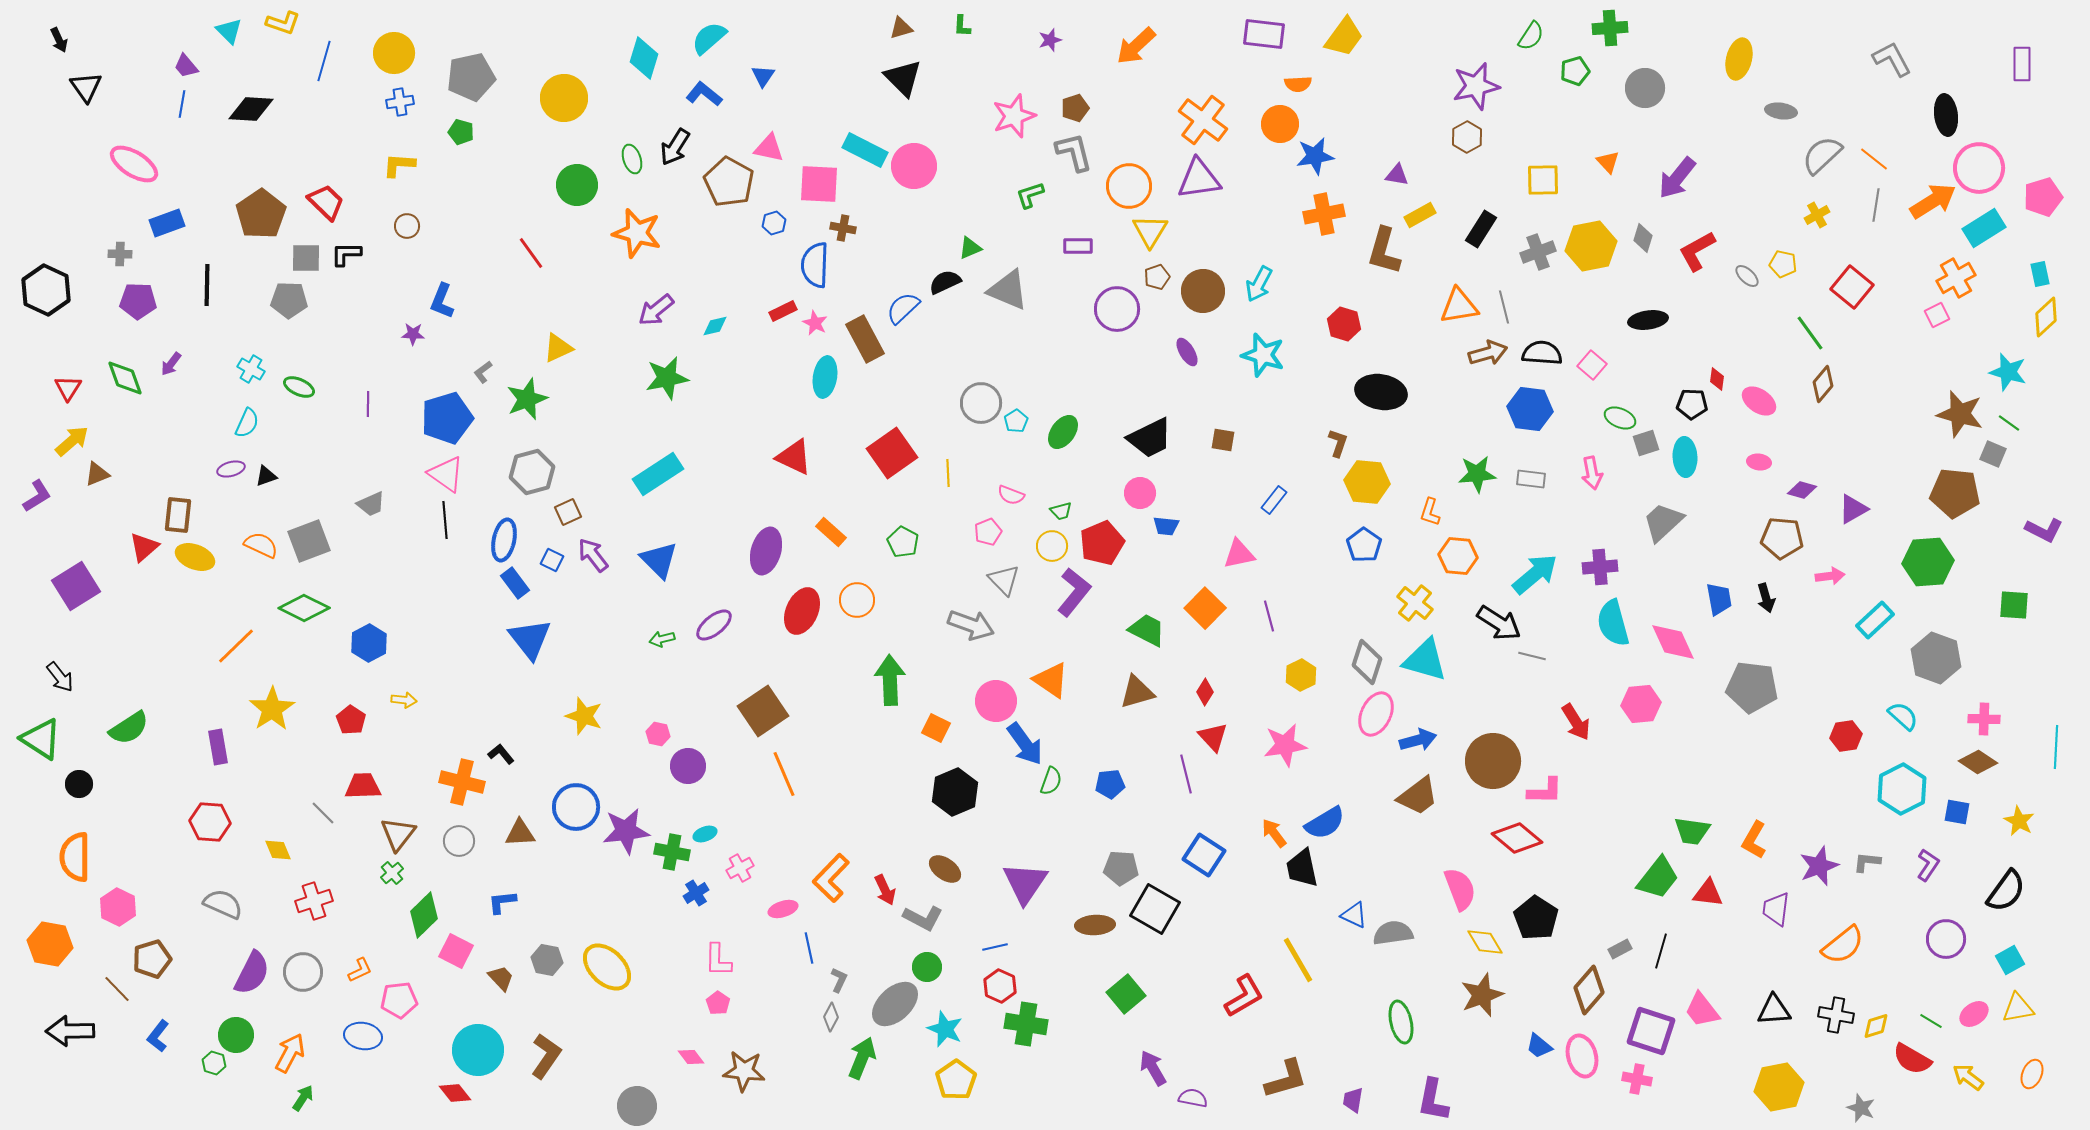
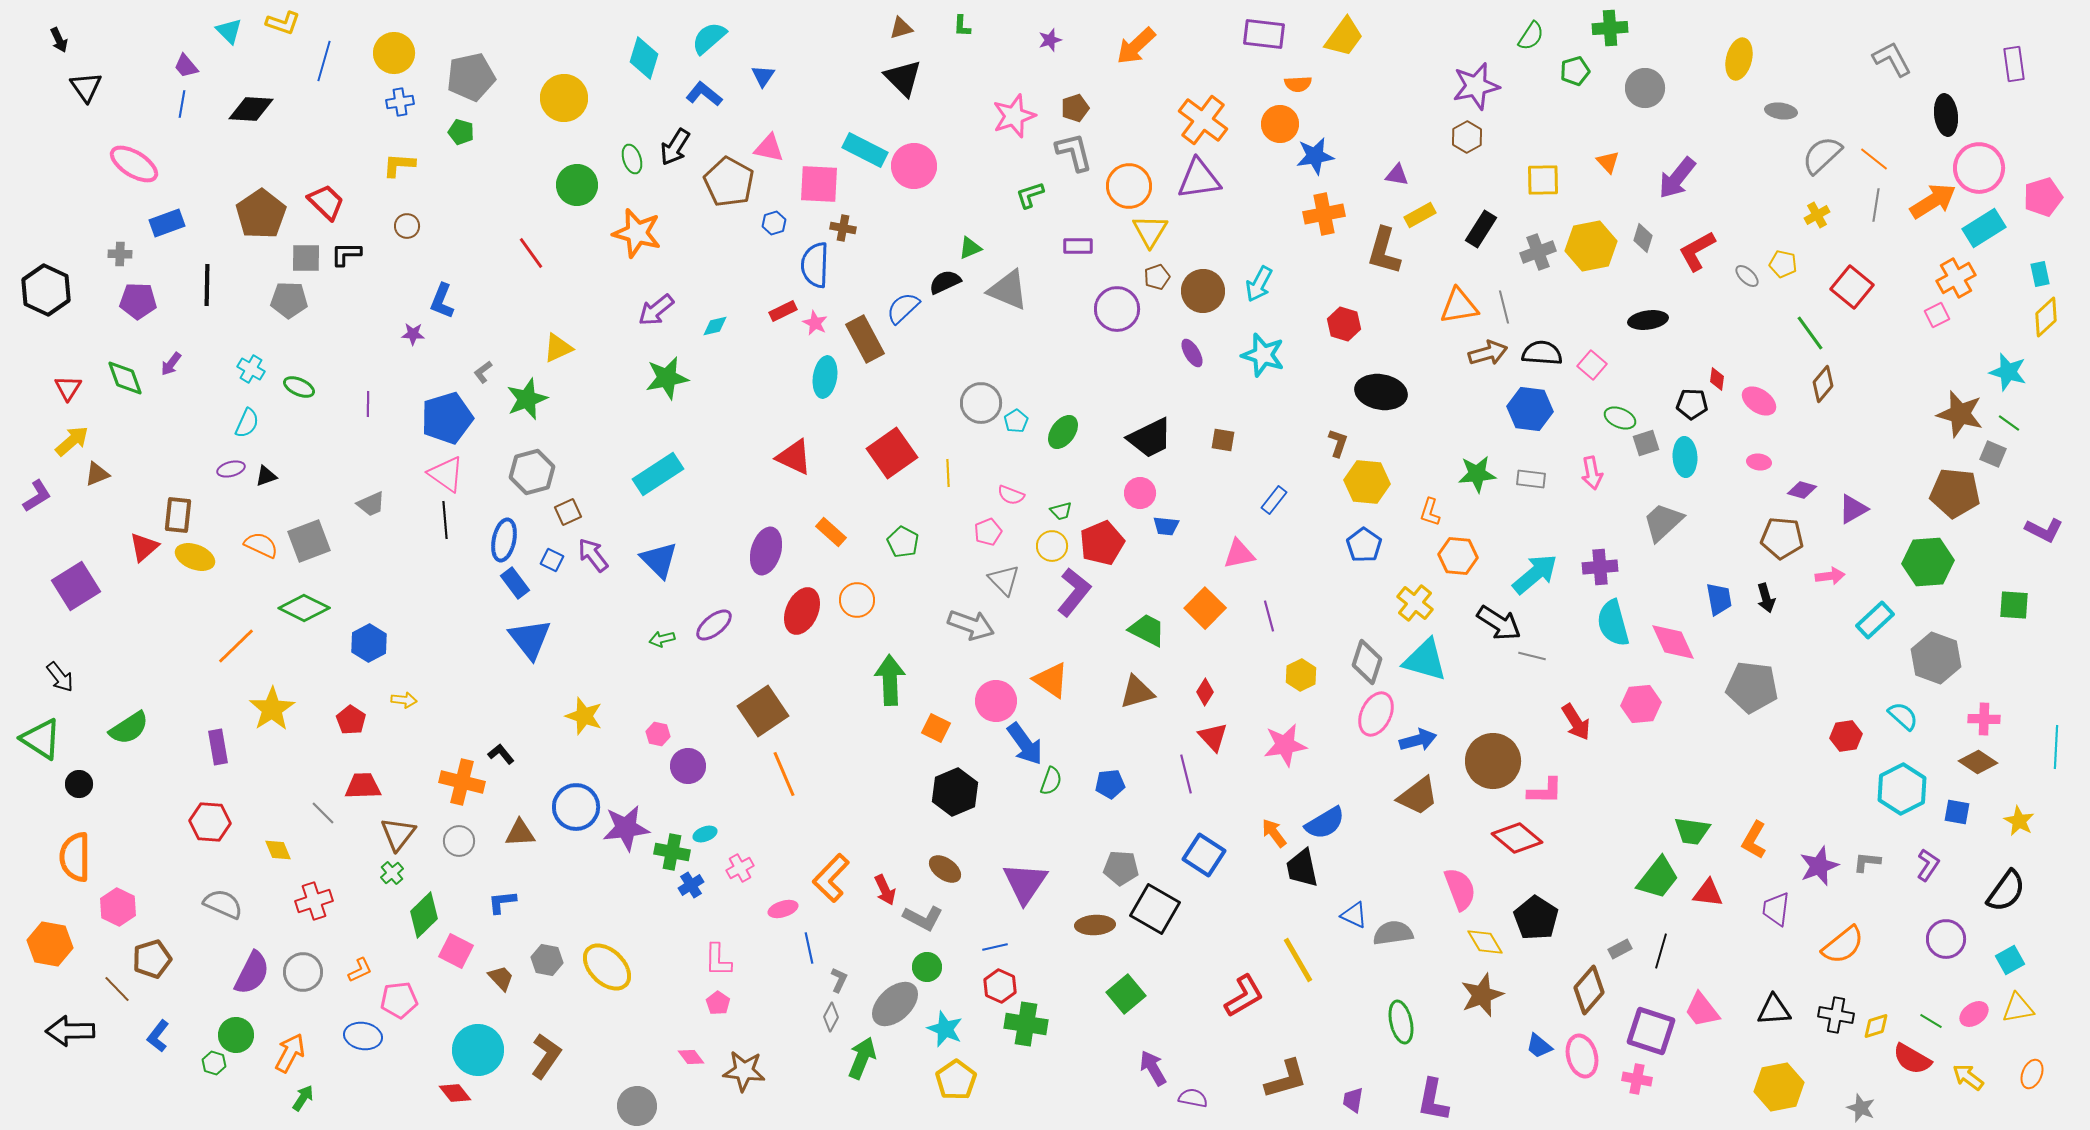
purple rectangle at (2022, 64): moved 8 px left; rotated 8 degrees counterclockwise
purple ellipse at (1187, 352): moved 5 px right, 1 px down
purple star at (626, 831): moved 3 px up
blue cross at (696, 893): moved 5 px left, 8 px up
